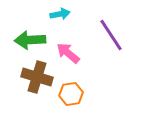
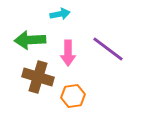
purple line: moved 3 px left, 14 px down; rotated 20 degrees counterclockwise
pink arrow: rotated 130 degrees counterclockwise
brown cross: moved 1 px right
orange hexagon: moved 2 px right, 2 px down
